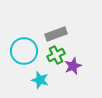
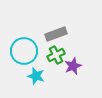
cyan star: moved 4 px left, 4 px up
